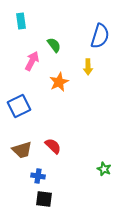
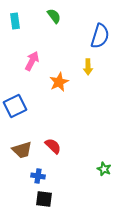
cyan rectangle: moved 6 px left
green semicircle: moved 29 px up
blue square: moved 4 px left
